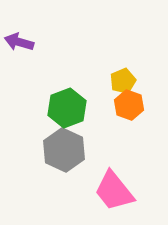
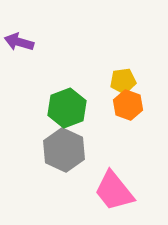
yellow pentagon: rotated 15 degrees clockwise
orange hexagon: moved 1 px left
